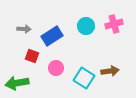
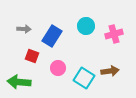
pink cross: moved 10 px down
blue rectangle: rotated 25 degrees counterclockwise
pink circle: moved 2 px right
green arrow: moved 2 px right, 1 px up; rotated 15 degrees clockwise
